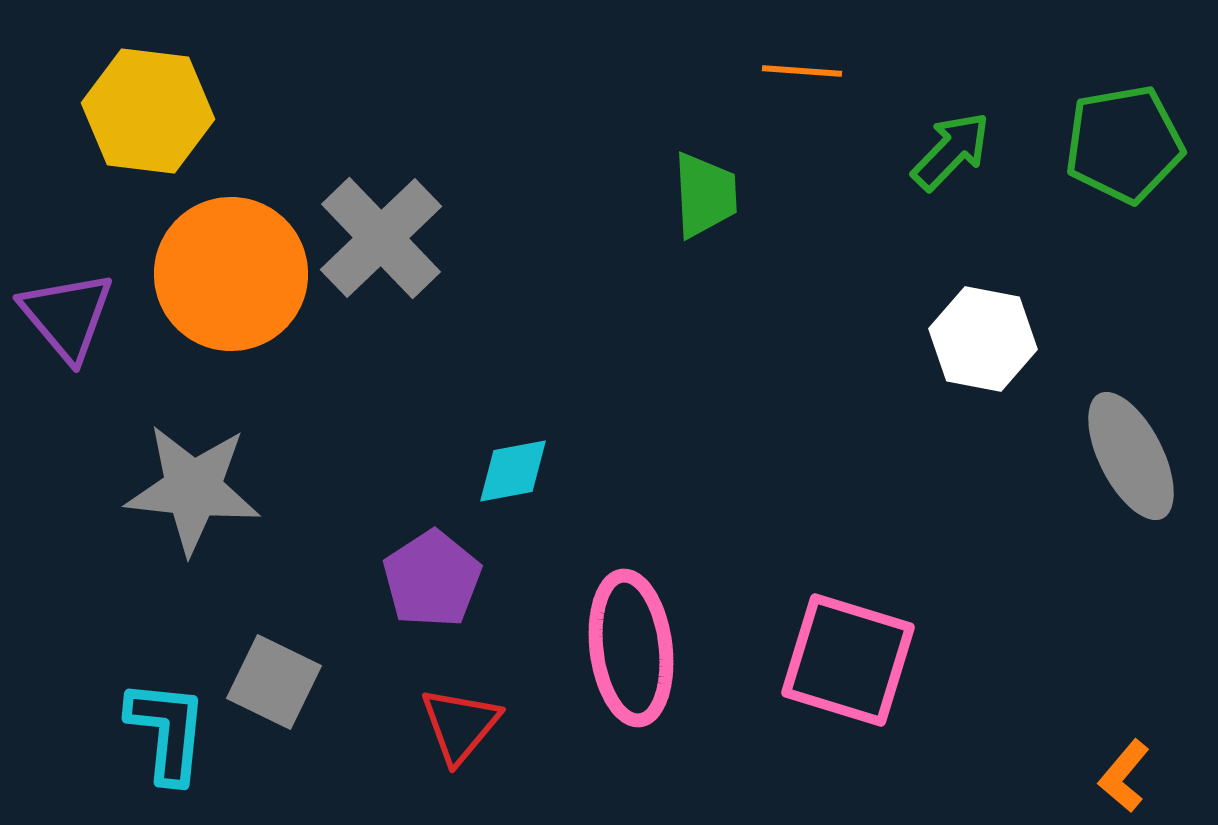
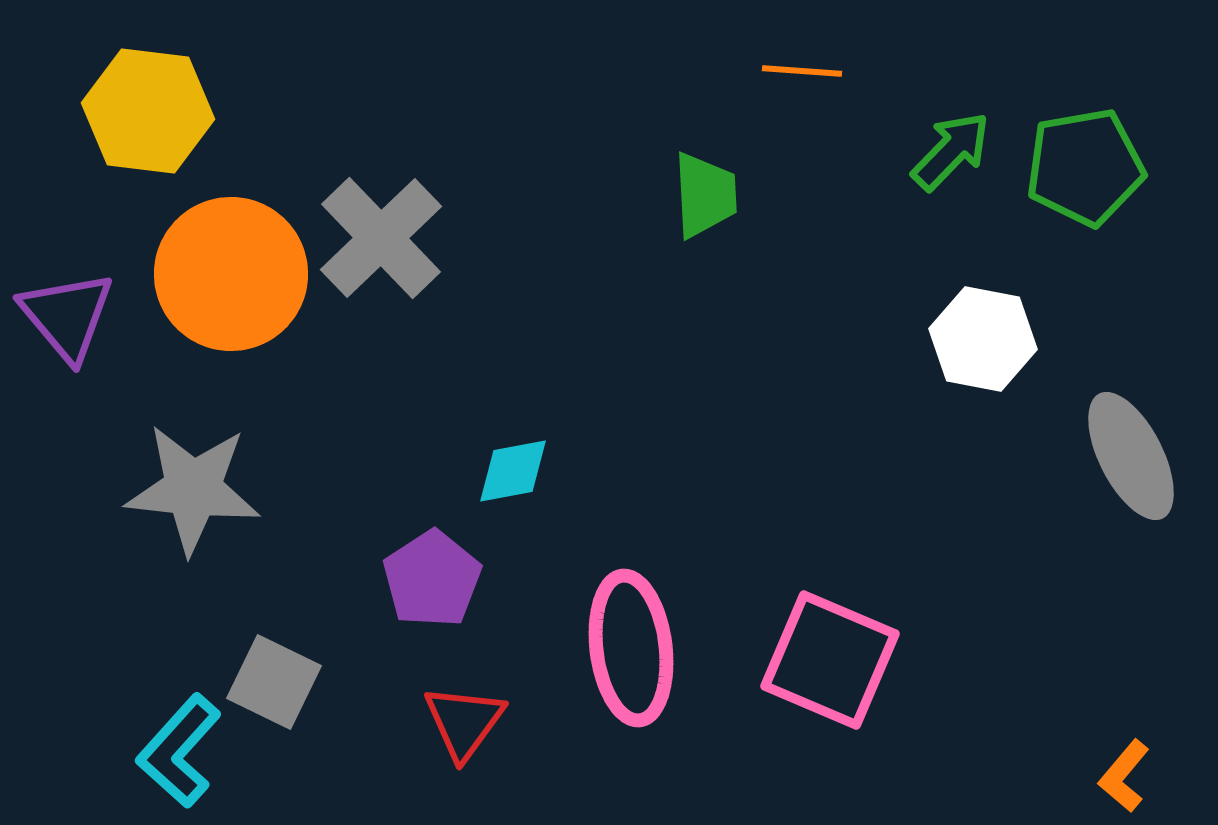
green pentagon: moved 39 px left, 23 px down
pink square: moved 18 px left; rotated 6 degrees clockwise
red triangle: moved 4 px right, 3 px up; rotated 4 degrees counterclockwise
cyan L-shape: moved 12 px right, 20 px down; rotated 144 degrees counterclockwise
